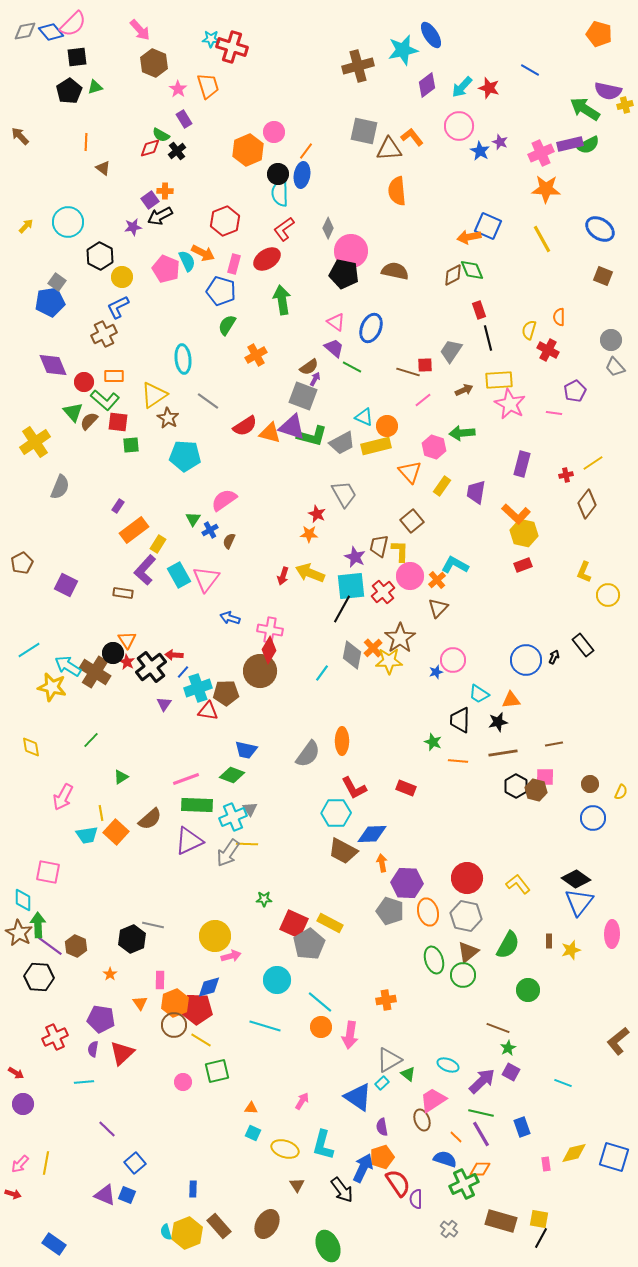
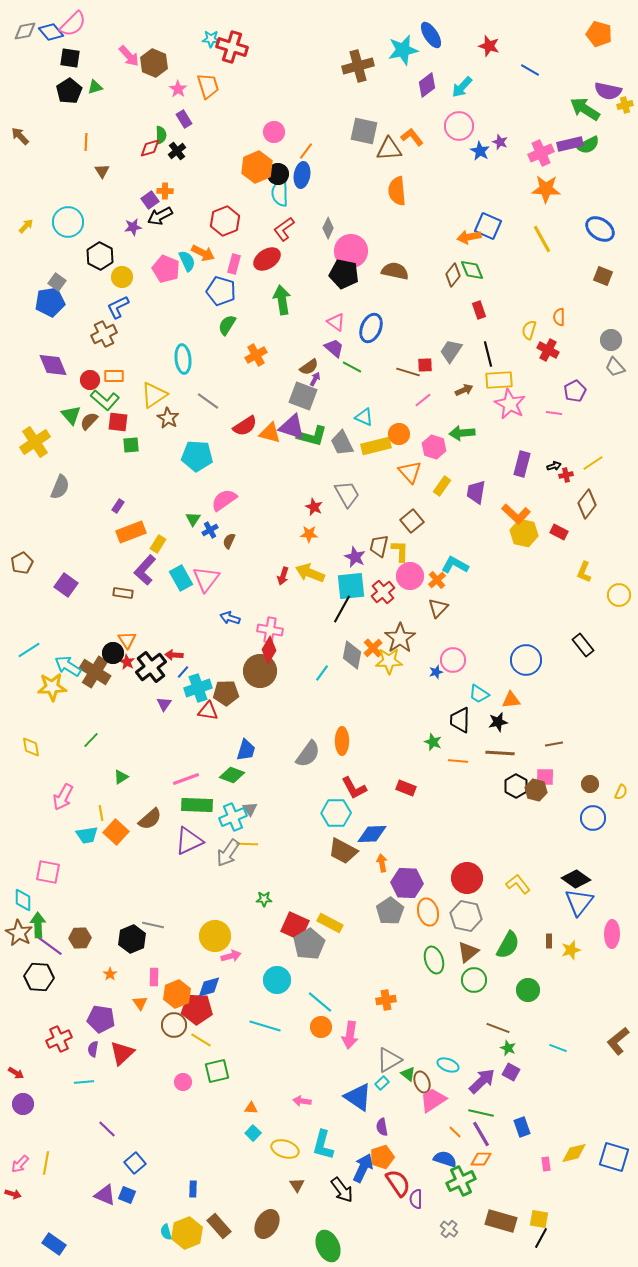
pink arrow at (140, 30): moved 11 px left, 26 px down
black square at (77, 57): moved 7 px left, 1 px down; rotated 15 degrees clockwise
red star at (489, 88): moved 42 px up
green semicircle at (161, 135): rotated 120 degrees counterclockwise
orange hexagon at (248, 150): moved 9 px right, 17 px down
brown triangle at (103, 168): moved 1 px left, 3 px down; rotated 21 degrees clockwise
brown diamond at (453, 275): rotated 25 degrees counterclockwise
black line at (488, 338): moved 16 px down
red circle at (84, 382): moved 6 px right, 2 px up
green triangle at (73, 412): moved 2 px left, 3 px down
orange circle at (387, 426): moved 12 px right, 8 px down
gray trapezoid at (342, 443): rotated 92 degrees clockwise
cyan pentagon at (185, 456): moved 12 px right
gray trapezoid at (344, 494): moved 3 px right
red star at (317, 514): moved 3 px left, 7 px up
orange rectangle at (134, 530): moved 3 px left, 2 px down; rotated 16 degrees clockwise
red rectangle at (523, 565): moved 36 px right, 33 px up; rotated 48 degrees clockwise
cyan rectangle at (179, 575): moved 2 px right, 3 px down
purple square at (66, 585): rotated 10 degrees clockwise
yellow circle at (608, 595): moved 11 px right
black arrow at (554, 657): moved 191 px up; rotated 48 degrees clockwise
yellow star at (52, 687): rotated 16 degrees counterclockwise
blue trapezoid at (246, 750): rotated 85 degrees counterclockwise
brown line at (503, 753): moved 3 px left; rotated 12 degrees clockwise
gray pentagon at (390, 911): rotated 20 degrees clockwise
red square at (294, 924): moved 1 px right, 2 px down
brown hexagon at (76, 946): moved 4 px right, 8 px up; rotated 25 degrees counterclockwise
green circle at (463, 975): moved 11 px right, 5 px down
pink rectangle at (160, 980): moved 6 px left, 3 px up
orange hexagon at (175, 1003): moved 2 px right, 9 px up
red cross at (55, 1037): moved 4 px right, 2 px down
green star at (508, 1048): rotated 21 degrees counterclockwise
cyan line at (563, 1083): moved 5 px left, 35 px up
pink arrow at (302, 1101): rotated 114 degrees counterclockwise
brown ellipse at (422, 1120): moved 38 px up
cyan square at (253, 1133): rotated 21 degrees clockwise
orange line at (456, 1137): moved 1 px left, 5 px up
orange diamond at (480, 1169): moved 1 px right, 10 px up
green cross at (464, 1184): moved 3 px left, 3 px up
